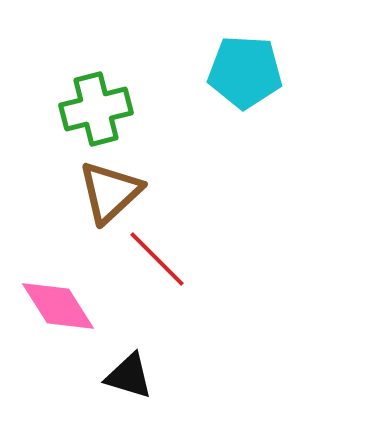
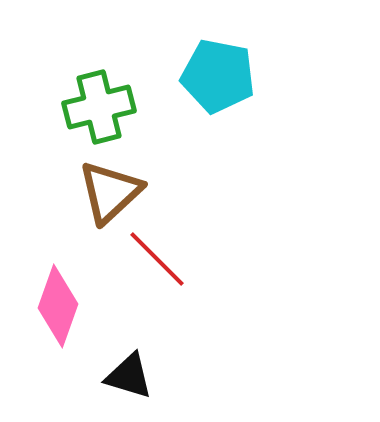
cyan pentagon: moved 27 px left, 4 px down; rotated 8 degrees clockwise
green cross: moved 3 px right, 2 px up
pink diamond: rotated 52 degrees clockwise
